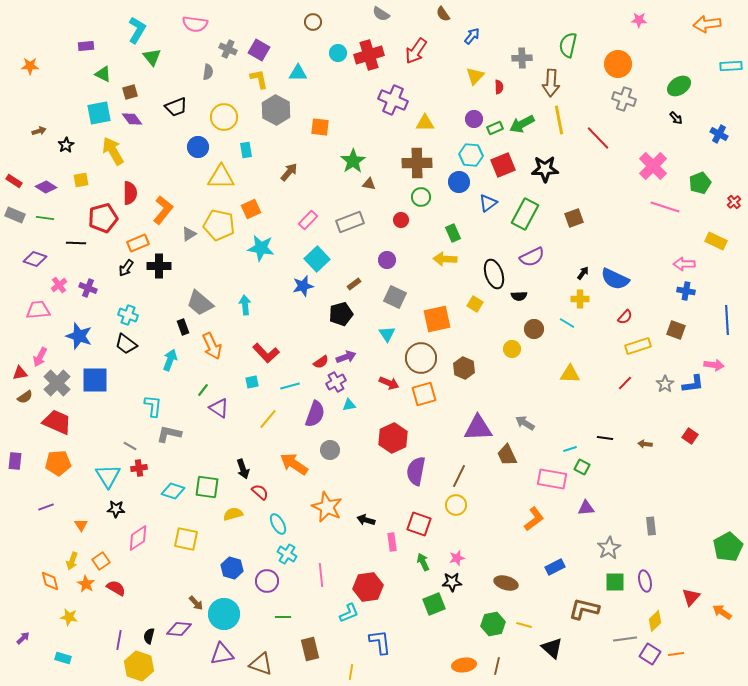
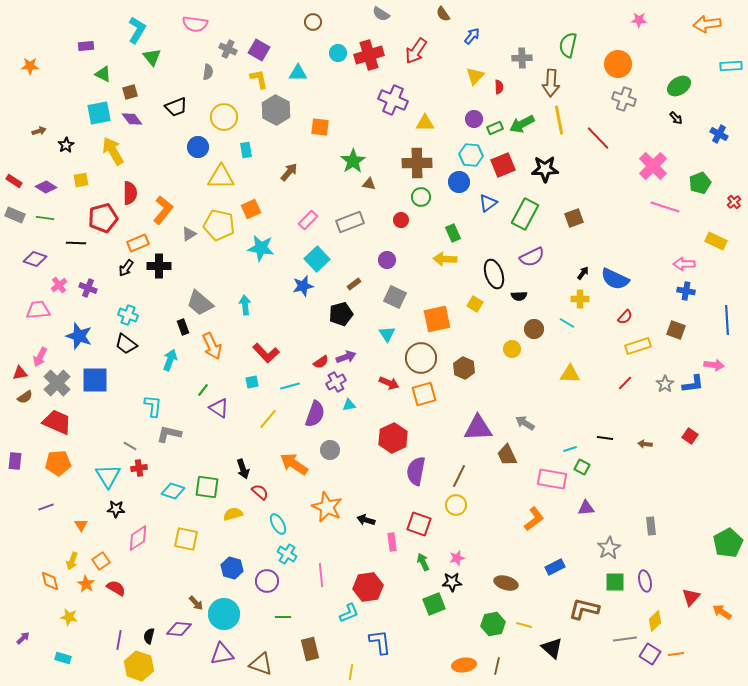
green pentagon at (728, 547): moved 4 px up
